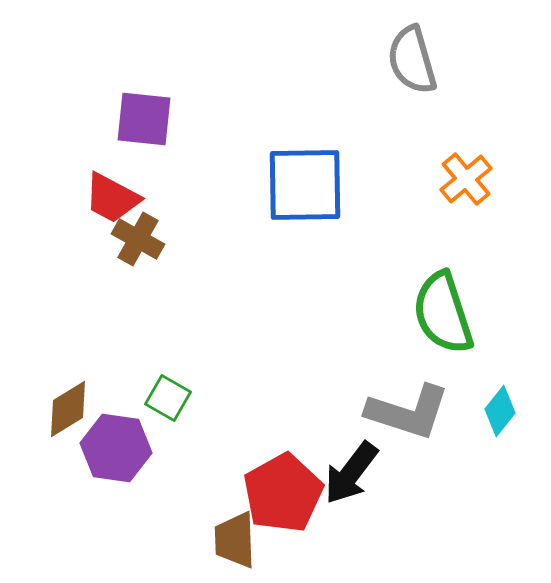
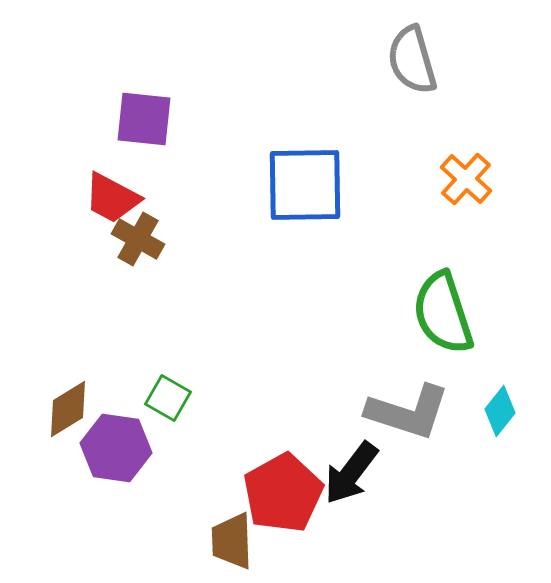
orange cross: rotated 8 degrees counterclockwise
brown trapezoid: moved 3 px left, 1 px down
